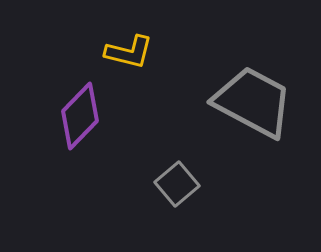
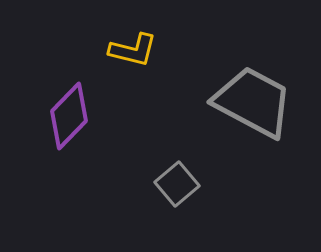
yellow L-shape: moved 4 px right, 2 px up
purple diamond: moved 11 px left
